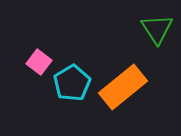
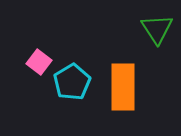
cyan pentagon: moved 1 px up
orange rectangle: rotated 51 degrees counterclockwise
